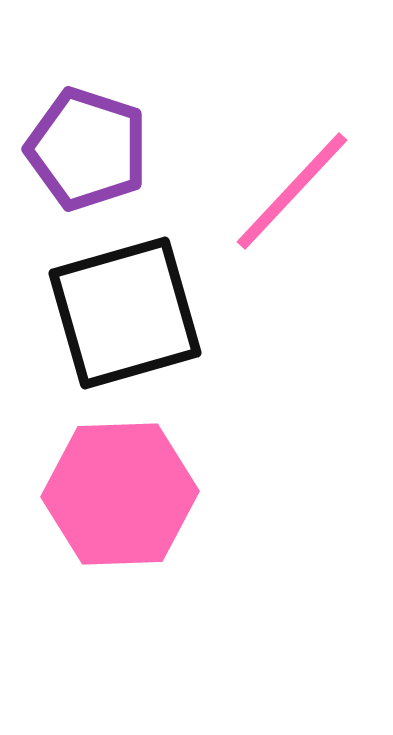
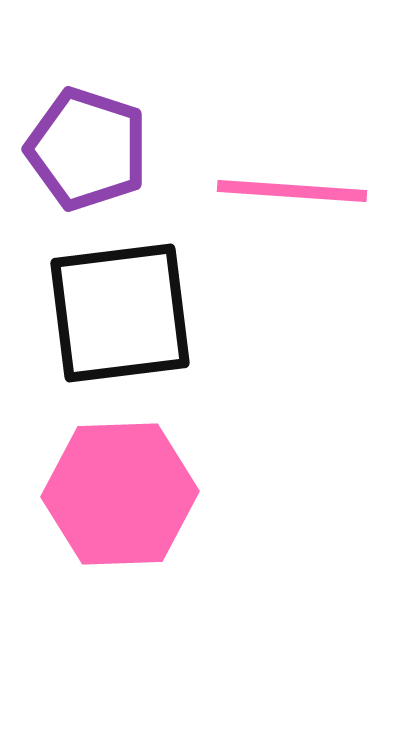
pink line: rotated 51 degrees clockwise
black square: moved 5 px left; rotated 9 degrees clockwise
